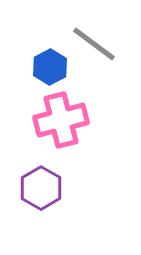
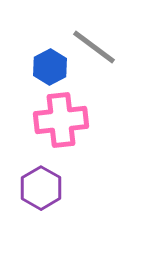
gray line: moved 3 px down
pink cross: rotated 8 degrees clockwise
